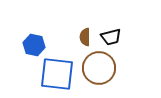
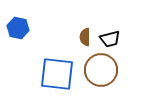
black trapezoid: moved 1 px left, 2 px down
blue hexagon: moved 16 px left, 17 px up
brown circle: moved 2 px right, 2 px down
